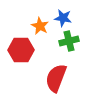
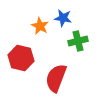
green cross: moved 9 px right
red hexagon: moved 8 px down; rotated 15 degrees clockwise
